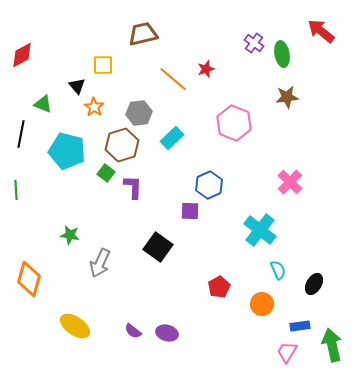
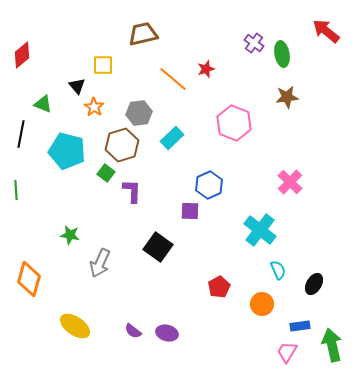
red arrow: moved 5 px right
red diamond: rotated 12 degrees counterclockwise
purple L-shape: moved 1 px left, 4 px down
